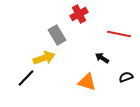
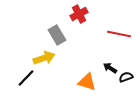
black arrow: moved 8 px right, 10 px down
